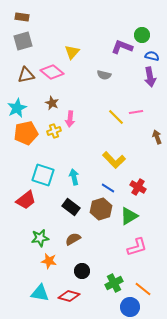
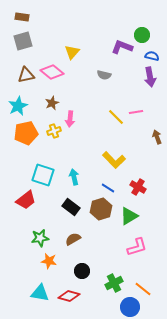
brown star: rotated 24 degrees clockwise
cyan star: moved 1 px right, 2 px up
